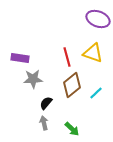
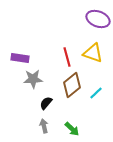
gray arrow: moved 3 px down
